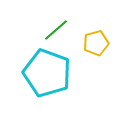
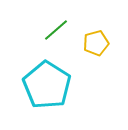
cyan pentagon: moved 12 px down; rotated 12 degrees clockwise
